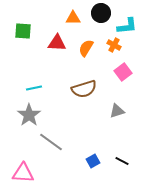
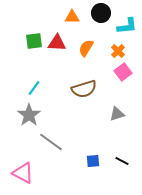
orange triangle: moved 1 px left, 1 px up
green square: moved 11 px right, 10 px down; rotated 12 degrees counterclockwise
orange cross: moved 4 px right, 6 px down; rotated 16 degrees clockwise
cyan line: rotated 42 degrees counterclockwise
gray triangle: moved 3 px down
blue square: rotated 24 degrees clockwise
pink triangle: rotated 25 degrees clockwise
